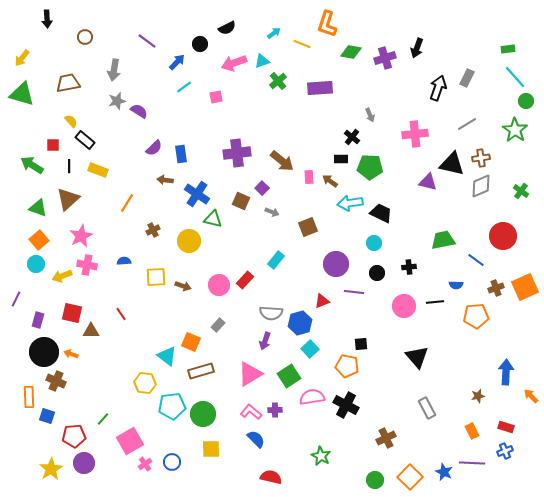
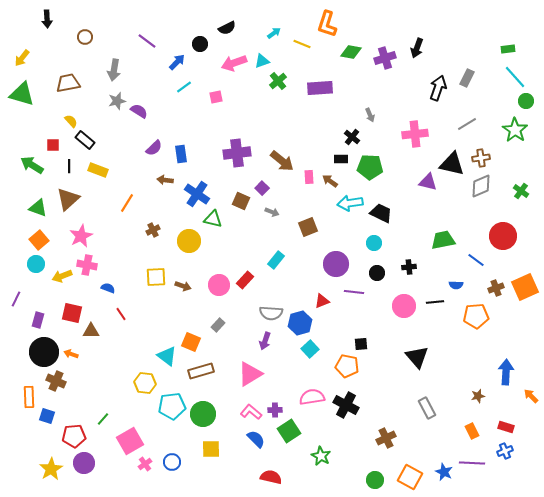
blue semicircle at (124, 261): moved 16 px left, 27 px down; rotated 24 degrees clockwise
green square at (289, 376): moved 55 px down
orange square at (410, 477): rotated 15 degrees counterclockwise
